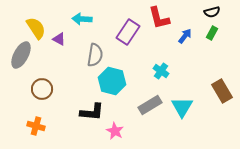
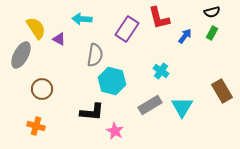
purple rectangle: moved 1 px left, 3 px up
